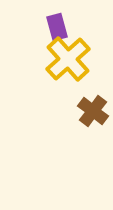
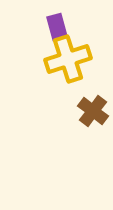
yellow cross: rotated 24 degrees clockwise
